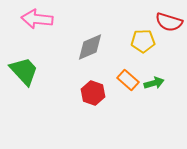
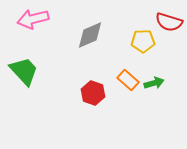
pink arrow: moved 4 px left; rotated 20 degrees counterclockwise
gray diamond: moved 12 px up
